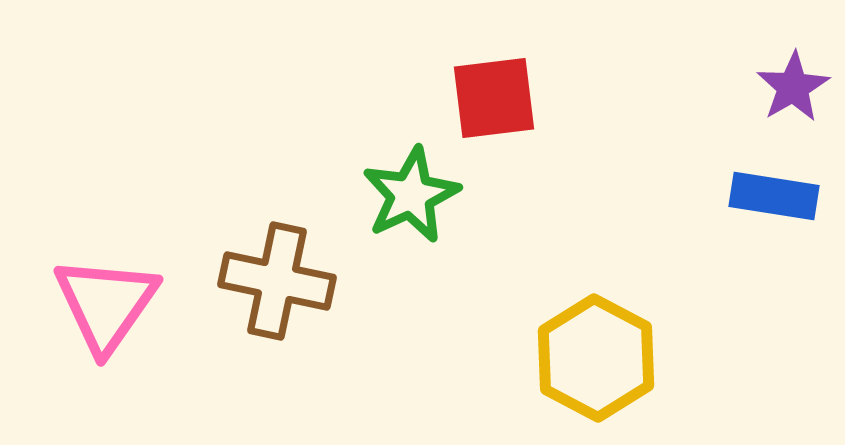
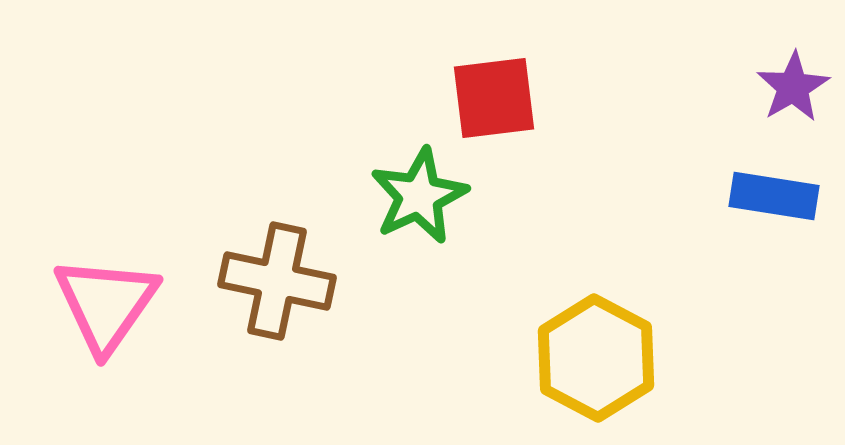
green star: moved 8 px right, 1 px down
